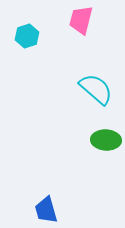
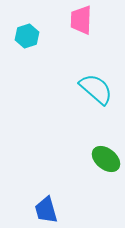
pink trapezoid: rotated 12 degrees counterclockwise
green ellipse: moved 19 px down; rotated 36 degrees clockwise
